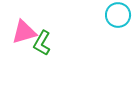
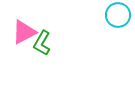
pink triangle: rotated 12 degrees counterclockwise
